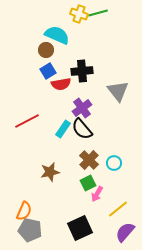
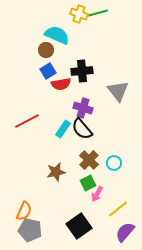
purple cross: moved 1 px right; rotated 36 degrees counterclockwise
brown star: moved 6 px right
black square: moved 1 px left, 2 px up; rotated 10 degrees counterclockwise
